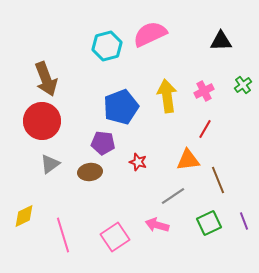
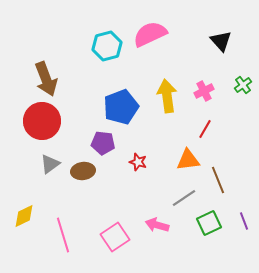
black triangle: rotated 50 degrees clockwise
brown ellipse: moved 7 px left, 1 px up
gray line: moved 11 px right, 2 px down
